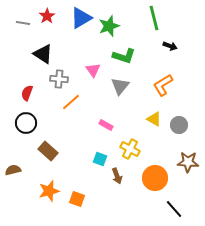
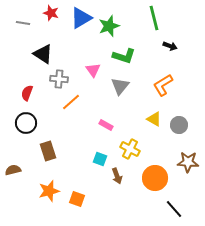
red star: moved 4 px right, 3 px up; rotated 21 degrees counterclockwise
brown rectangle: rotated 30 degrees clockwise
